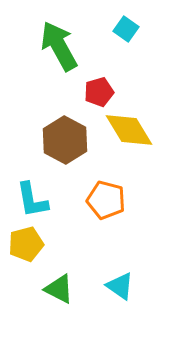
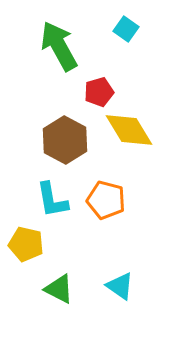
cyan L-shape: moved 20 px right
yellow pentagon: rotated 28 degrees clockwise
